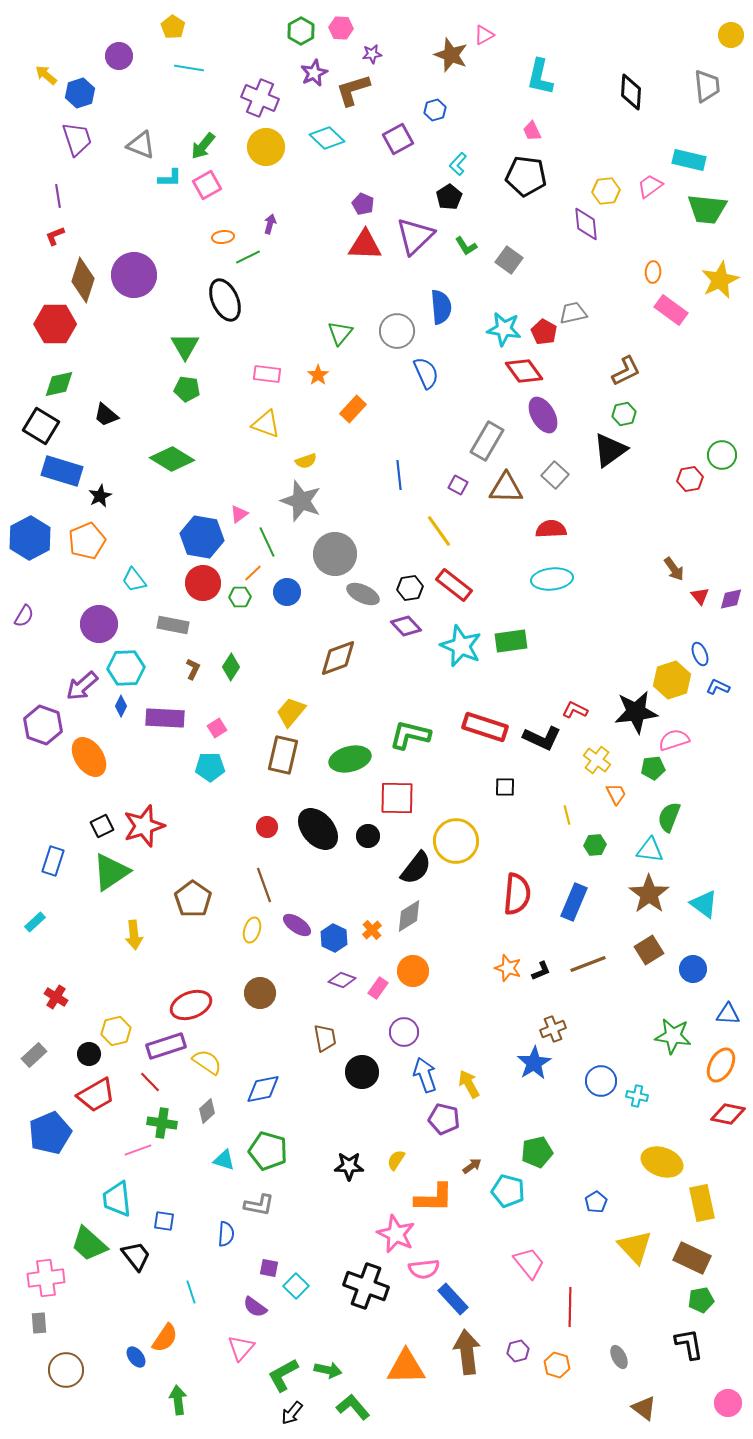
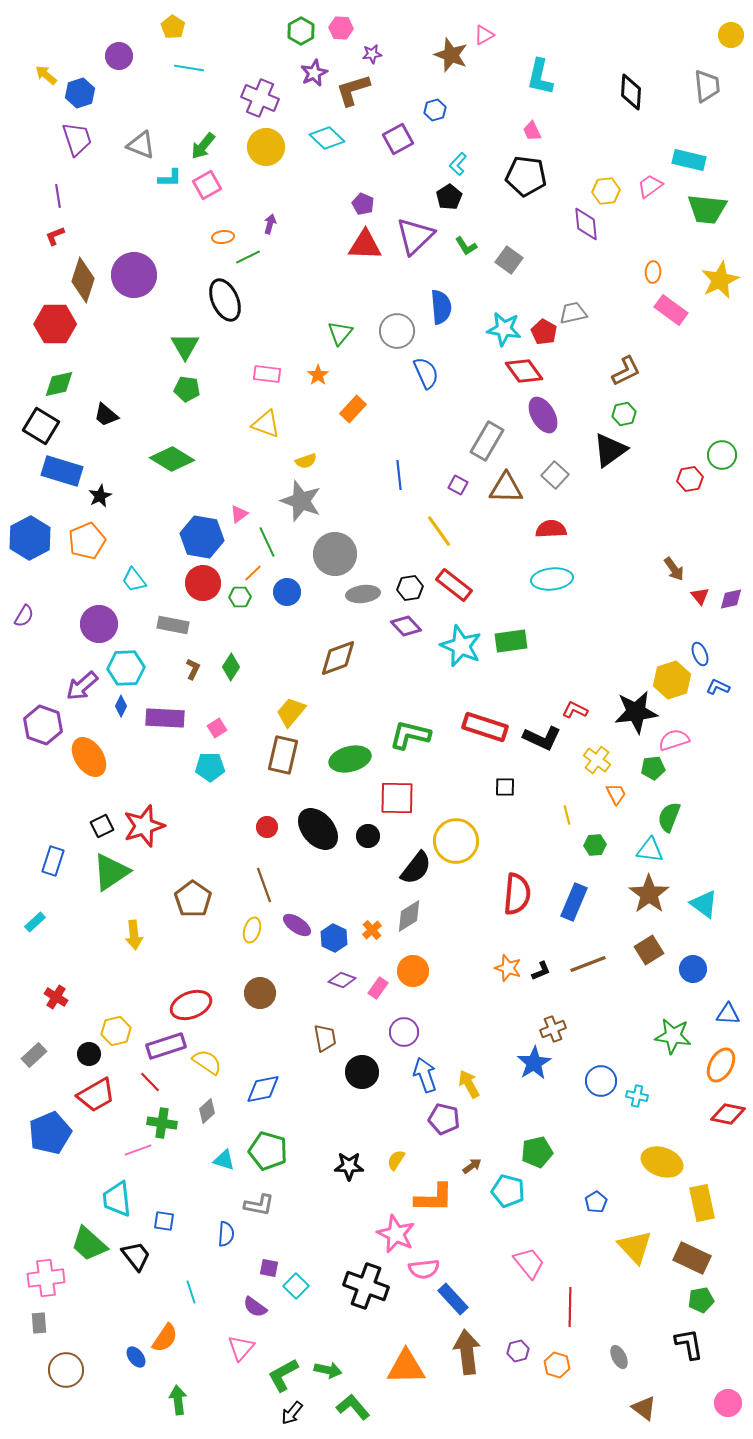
gray ellipse at (363, 594): rotated 32 degrees counterclockwise
